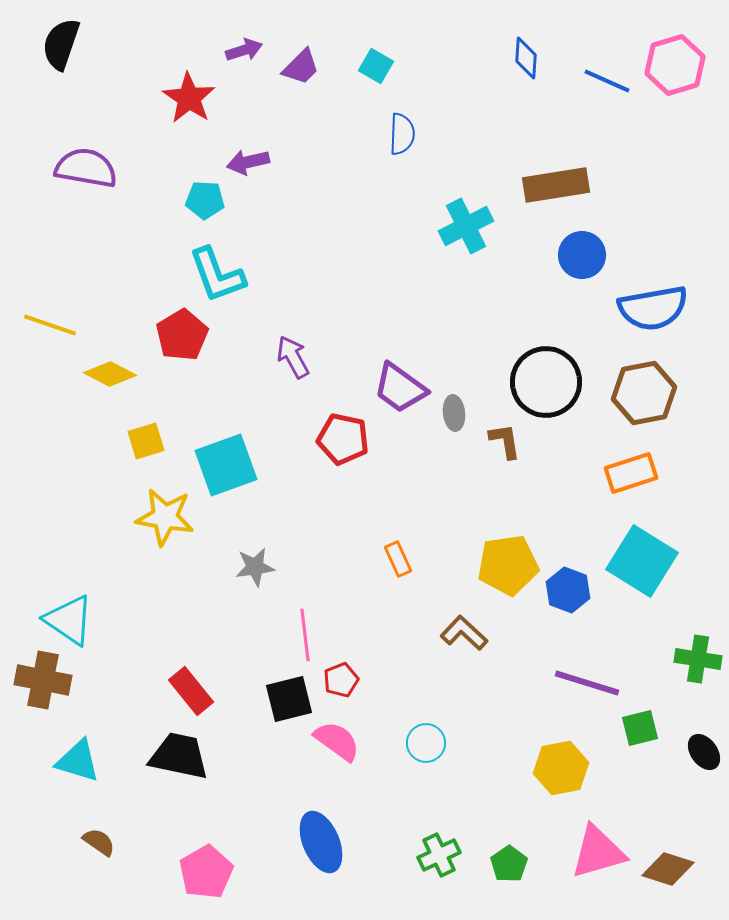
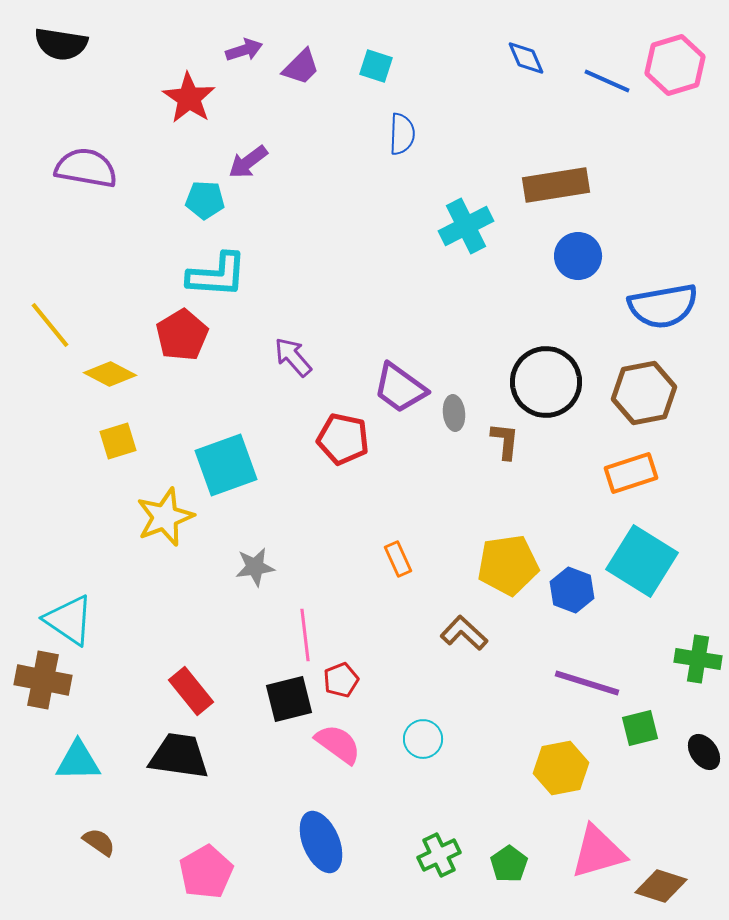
black semicircle at (61, 44): rotated 100 degrees counterclockwise
blue diamond at (526, 58): rotated 27 degrees counterclockwise
cyan square at (376, 66): rotated 12 degrees counterclockwise
purple arrow at (248, 162): rotated 24 degrees counterclockwise
blue circle at (582, 255): moved 4 px left, 1 px down
cyan L-shape at (217, 275): rotated 66 degrees counterclockwise
blue semicircle at (653, 308): moved 10 px right, 2 px up
yellow line at (50, 325): rotated 32 degrees clockwise
purple arrow at (293, 357): rotated 12 degrees counterclockwise
yellow square at (146, 441): moved 28 px left
brown L-shape at (505, 441): rotated 15 degrees clockwise
yellow star at (165, 517): rotated 30 degrees counterclockwise
blue hexagon at (568, 590): moved 4 px right
pink semicircle at (337, 741): moved 1 px right, 3 px down
cyan circle at (426, 743): moved 3 px left, 4 px up
black trapezoid at (179, 756): rotated 4 degrees counterclockwise
cyan triangle at (78, 761): rotated 18 degrees counterclockwise
brown diamond at (668, 869): moved 7 px left, 17 px down
